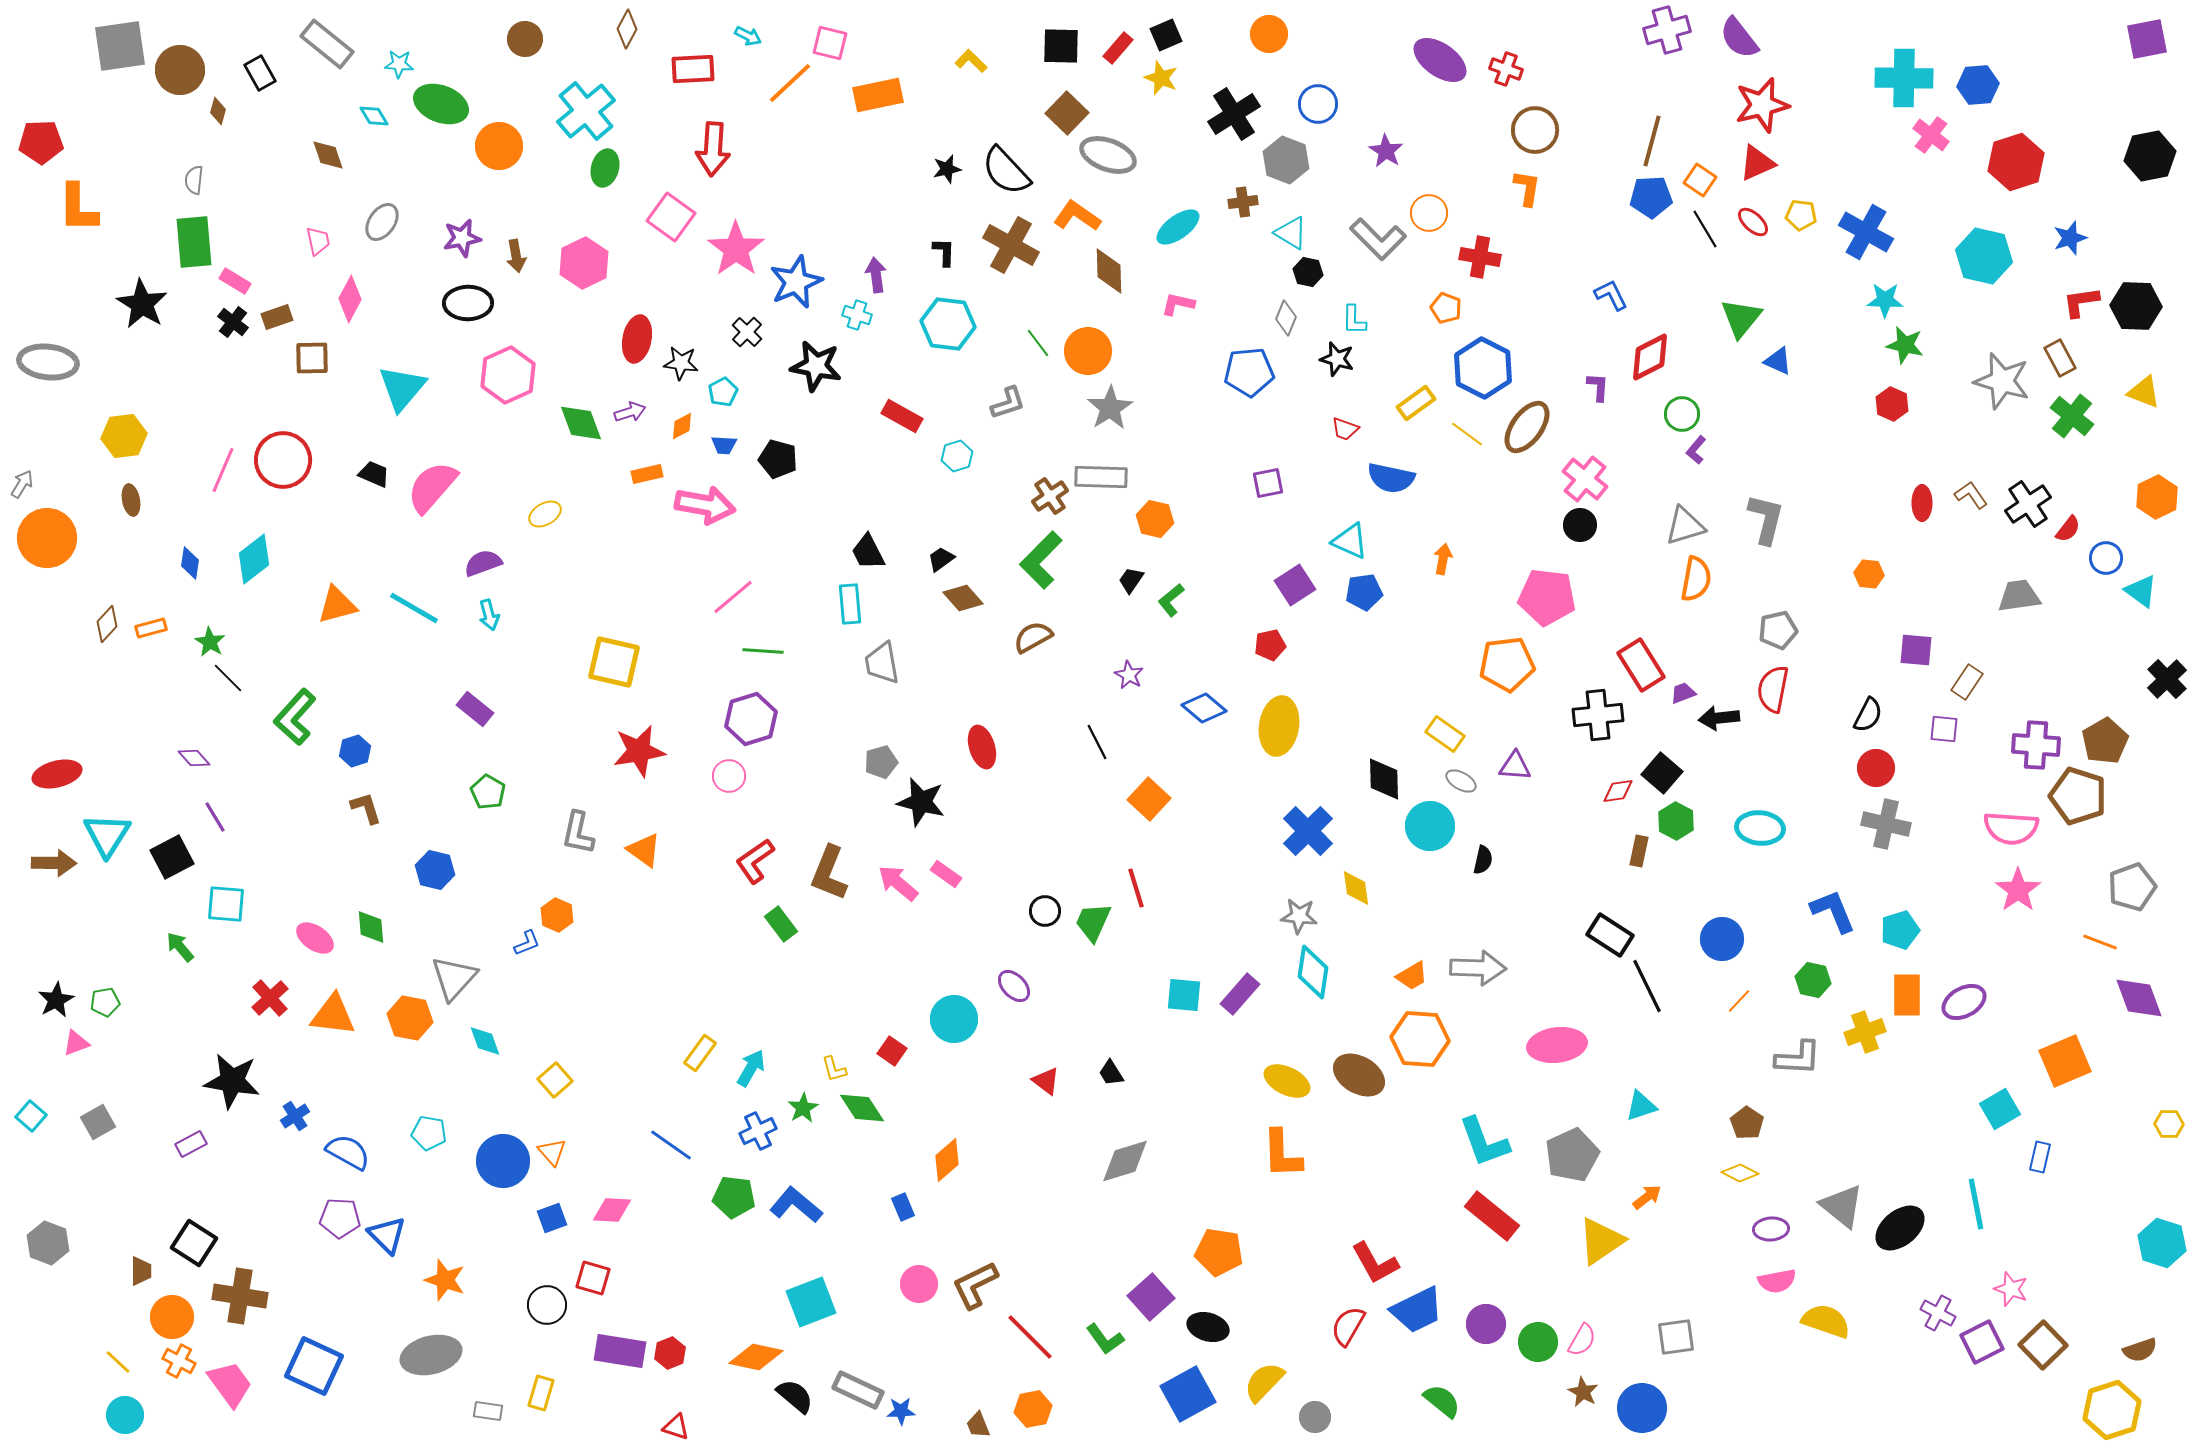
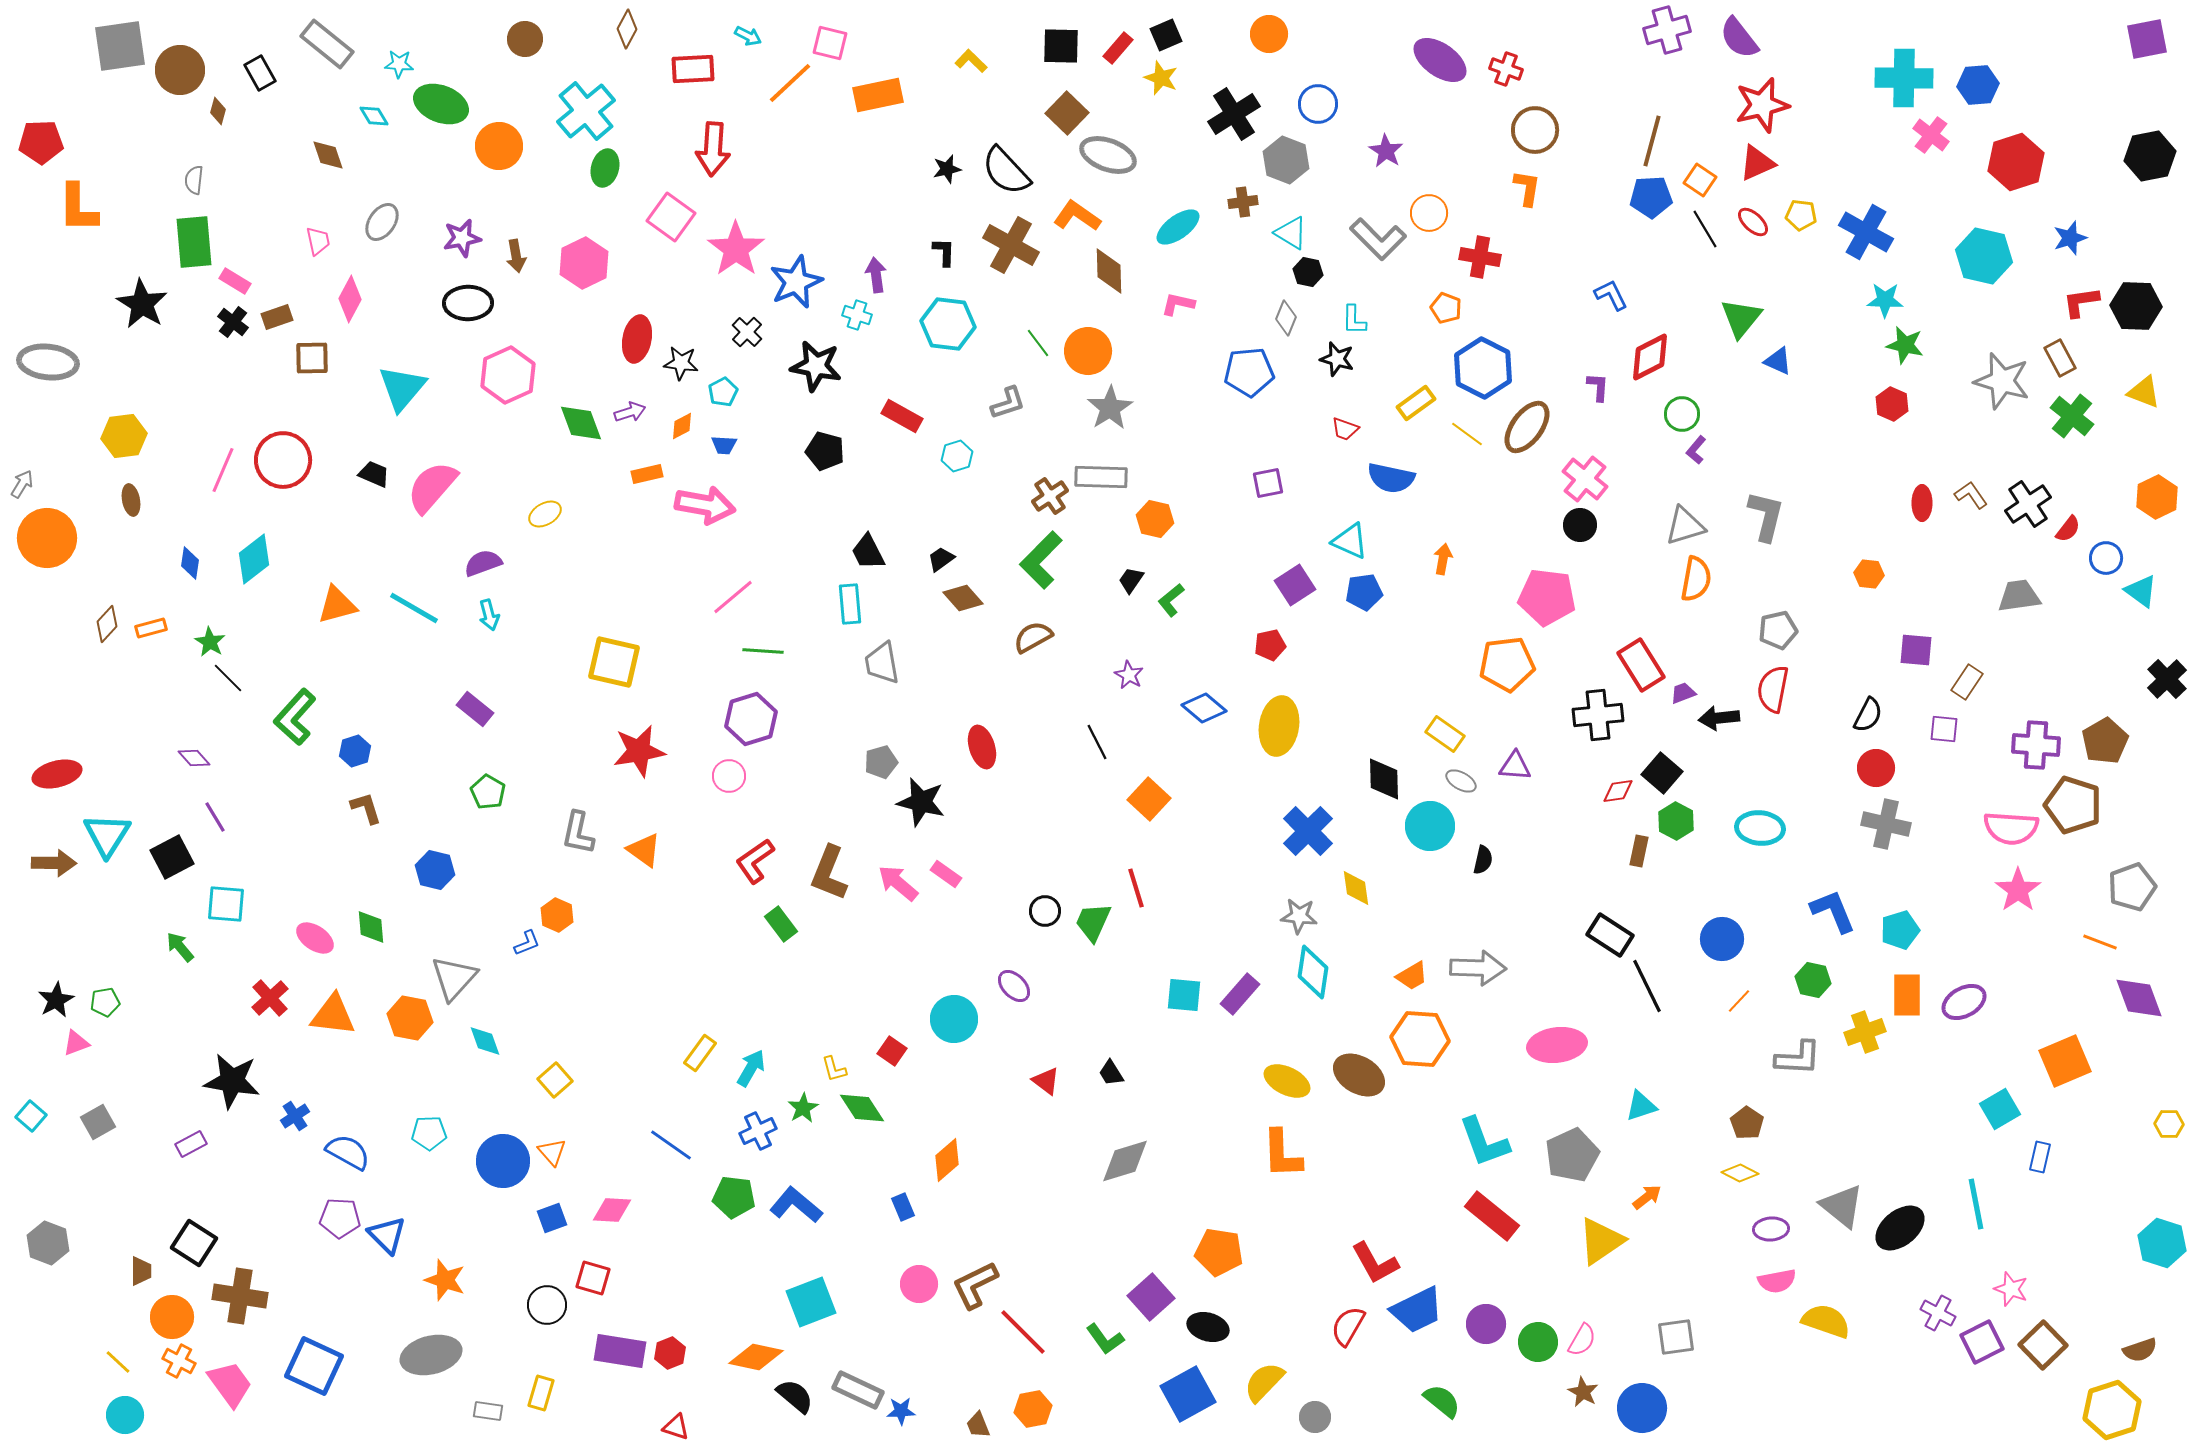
black pentagon at (778, 459): moved 47 px right, 8 px up
gray L-shape at (1766, 519): moved 3 px up
brown pentagon at (2078, 796): moved 5 px left, 9 px down
cyan pentagon at (429, 1133): rotated 12 degrees counterclockwise
red line at (1030, 1337): moved 7 px left, 5 px up
